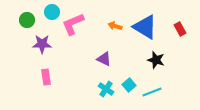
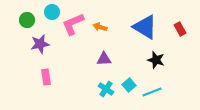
orange arrow: moved 15 px left, 1 px down
purple star: moved 2 px left; rotated 12 degrees counterclockwise
purple triangle: rotated 28 degrees counterclockwise
